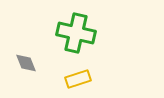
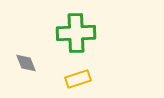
green cross: rotated 15 degrees counterclockwise
